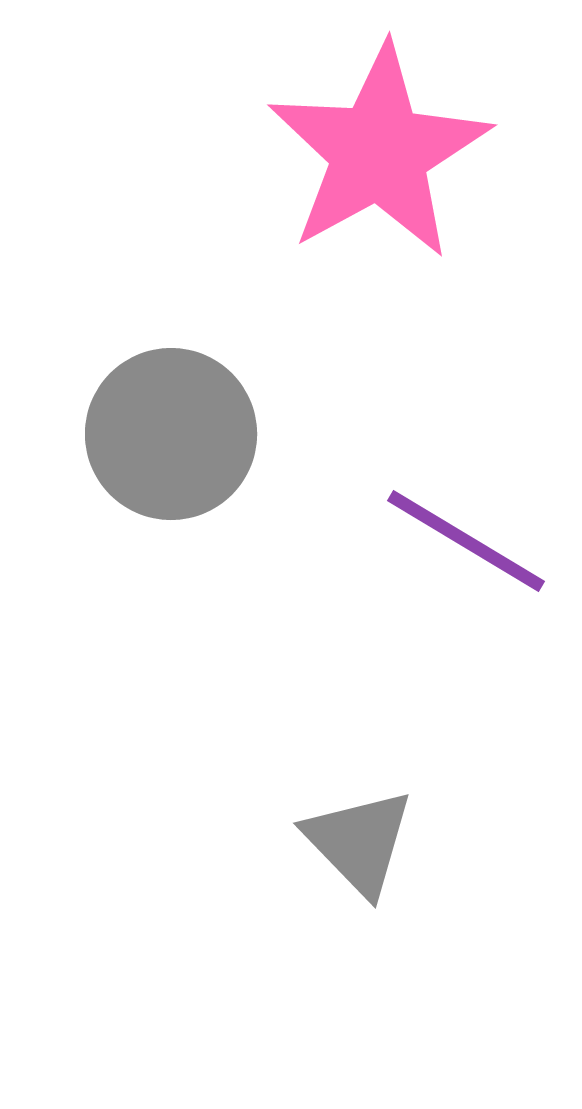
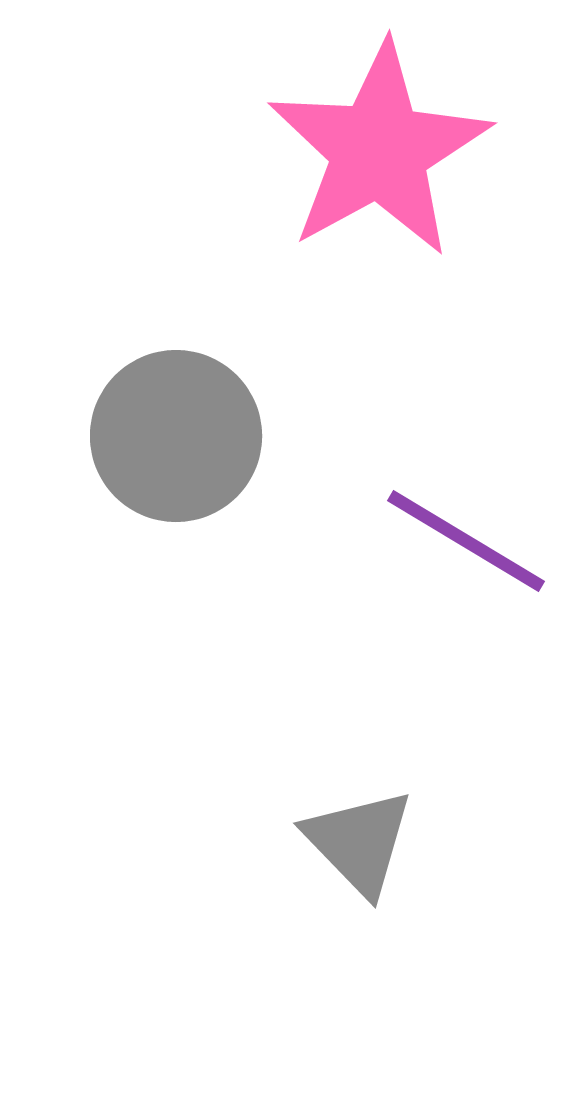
pink star: moved 2 px up
gray circle: moved 5 px right, 2 px down
